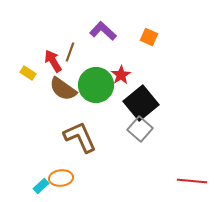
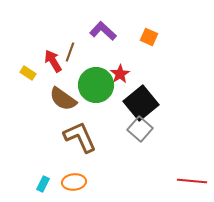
red star: moved 1 px left, 1 px up
brown semicircle: moved 10 px down
orange ellipse: moved 13 px right, 4 px down
cyan rectangle: moved 2 px right, 2 px up; rotated 21 degrees counterclockwise
